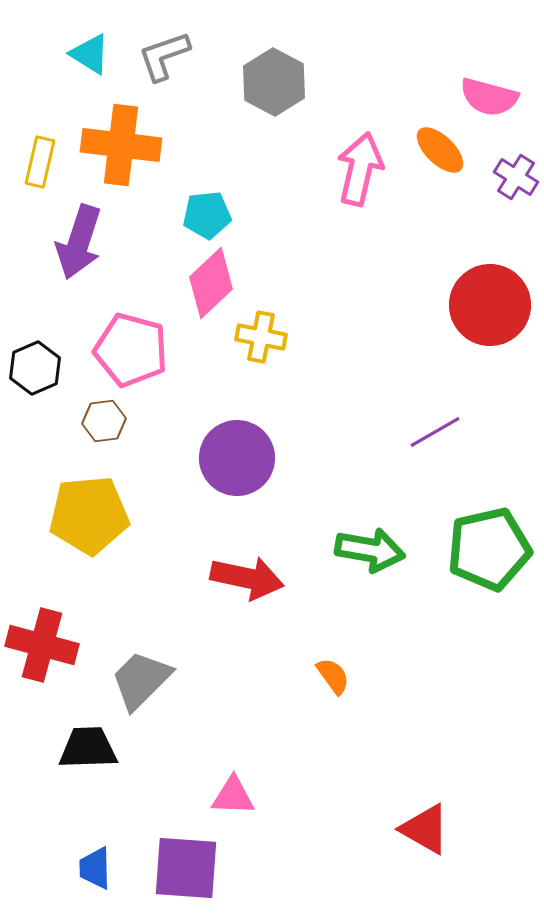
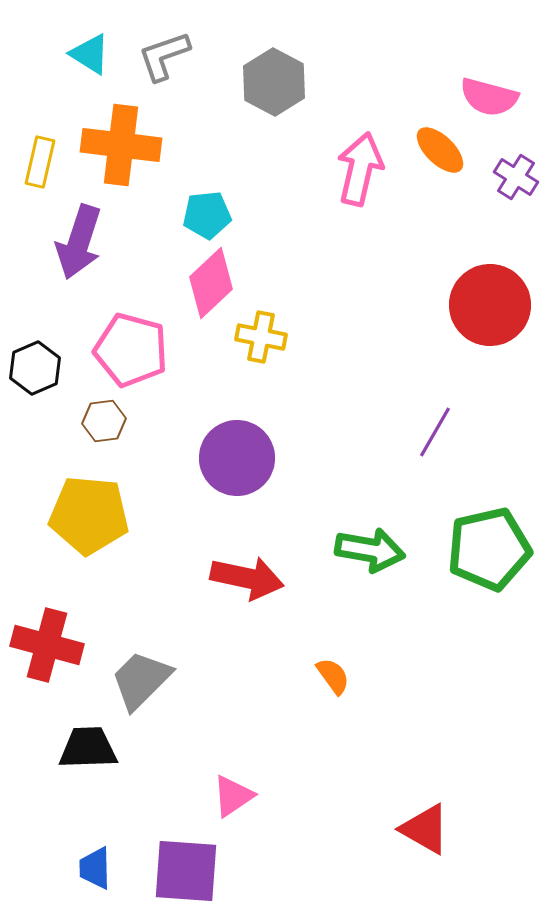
purple line: rotated 30 degrees counterclockwise
yellow pentagon: rotated 10 degrees clockwise
red cross: moved 5 px right
pink triangle: rotated 36 degrees counterclockwise
purple square: moved 3 px down
